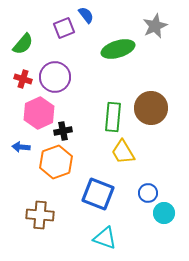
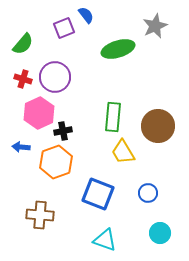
brown circle: moved 7 px right, 18 px down
cyan circle: moved 4 px left, 20 px down
cyan triangle: moved 2 px down
